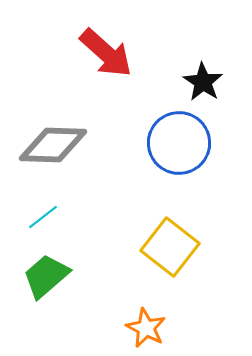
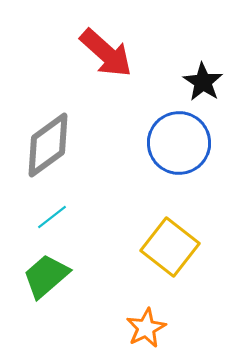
gray diamond: moved 5 px left; rotated 38 degrees counterclockwise
cyan line: moved 9 px right
orange star: rotated 18 degrees clockwise
